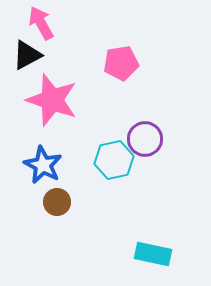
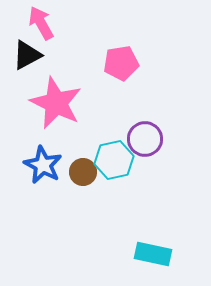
pink star: moved 4 px right, 3 px down; rotated 6 degrees clockwise
brown circle: moved 26 px right, 30 px up
